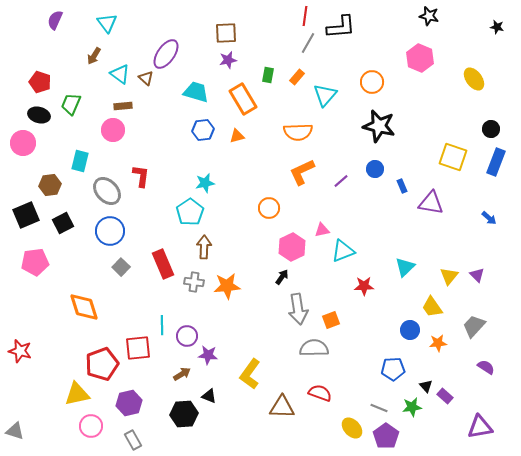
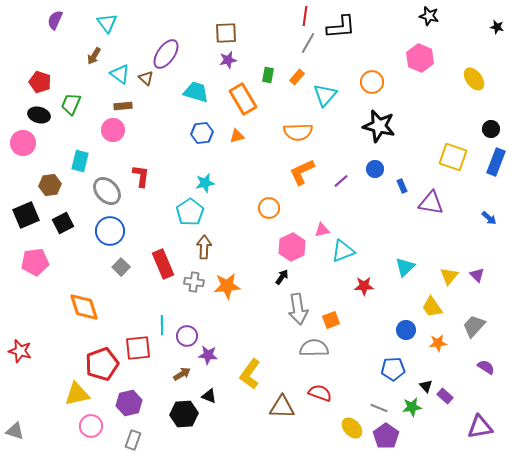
blue hexagon at (203, 130): moved 1 px left, 3 px down
blue circle at (410, 330): moved 4 px left
gray rectangle at (133, 440): rotated 48 degrees clockwise
